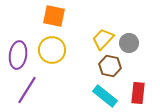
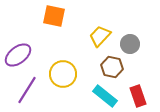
yellow trapezoid: moved 3 px left, 3 px up
gray circle: moved 1 px right, 1 px down
yellow circle: moved 11 px right, 24 px down
purple ellipse: rotated 44 degrees clockwise
brown hexagon: moved 2 px right, 1 px down
red rectangle: moved 3 px down; rotated 25 degrees counterclockwise
